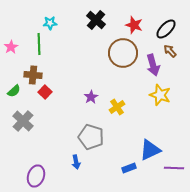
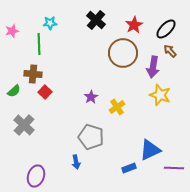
red star: rotated 24 degrees clockwise
pink star: moved 1 px right, 16 px up; rotated 16 degrees clockwise
purple arrow: moved 2 px down; rotated 25 degrees clockwise
brown cross: moved 1 px up
gray cross: moved 1 px right, 4 px down
